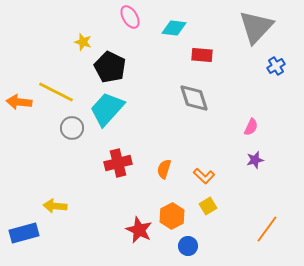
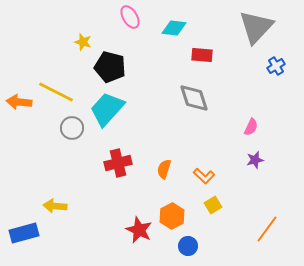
black pentagon: rotated 12 degrees counterclockwise
yellow square: moved 5 px right, 1 px up
